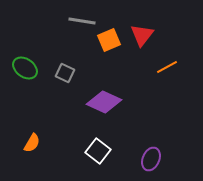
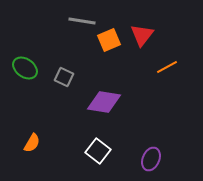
gray square: moved 1 px left, 4 px down
purple diamond: rotated 16 degrees counterclockwise
